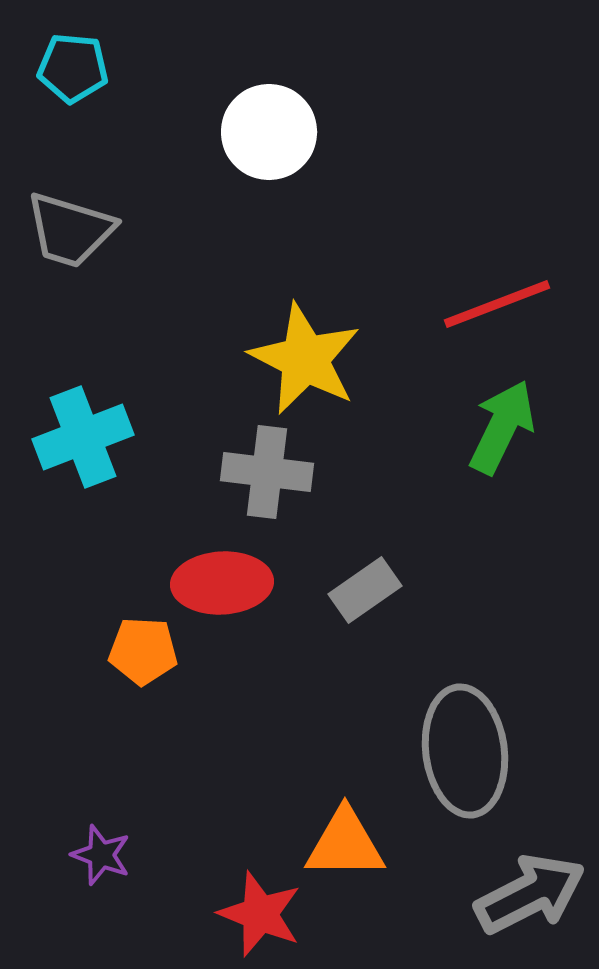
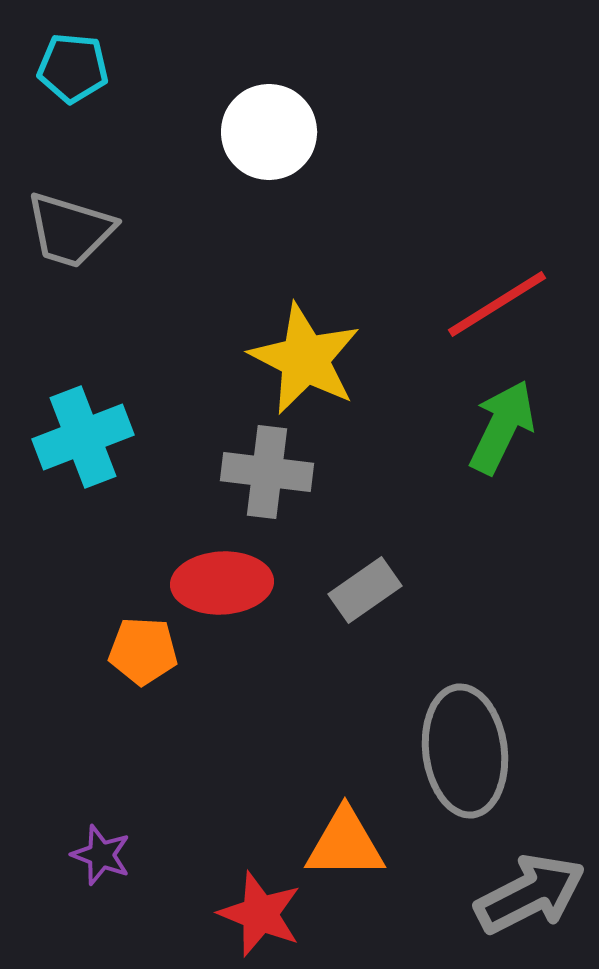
red line: rotated 11 degrees counterclockwise
